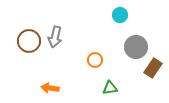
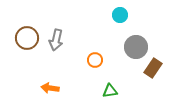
gray arrow: moved 1 px right, 3 px down
brown circle: moved 2 px left, 3 px up
green triangle: moved 3 px down
